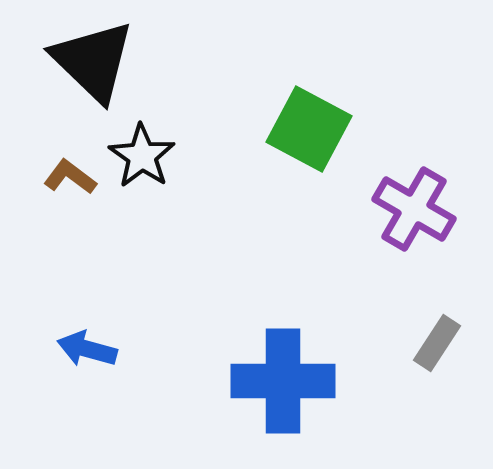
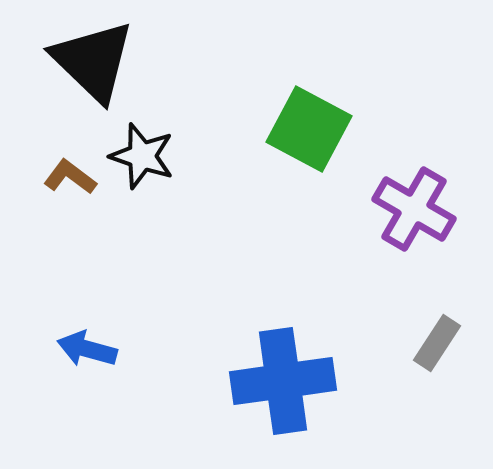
black star: rotated 16 degrees counterclockwise
blue cross: rotated 8 degrees counterclockwise
